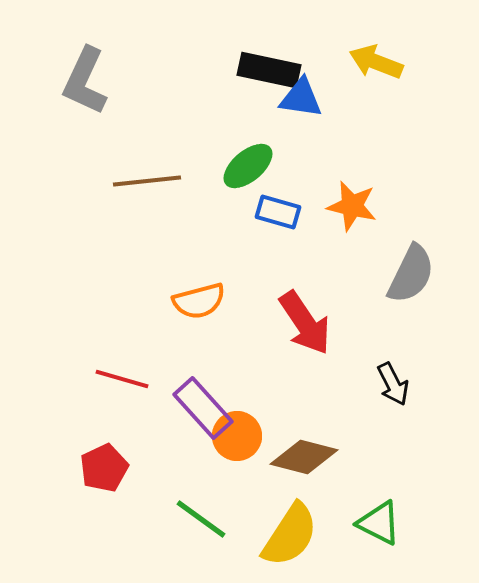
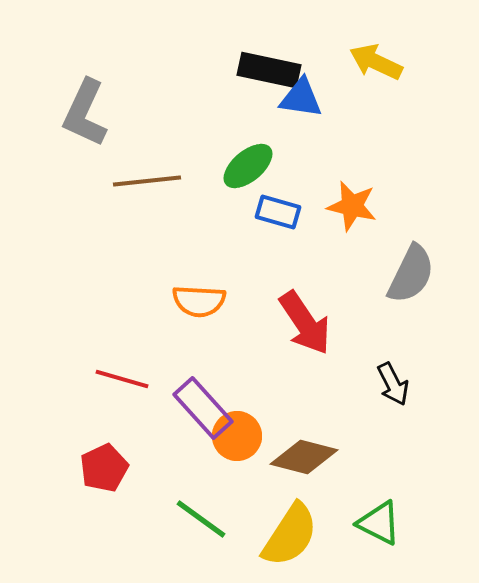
yellow arrow: rotated 4 degrees clockwise
gray L-shape: moved 32 px down
orange semicircle: rotated 18 degrees clockwise
